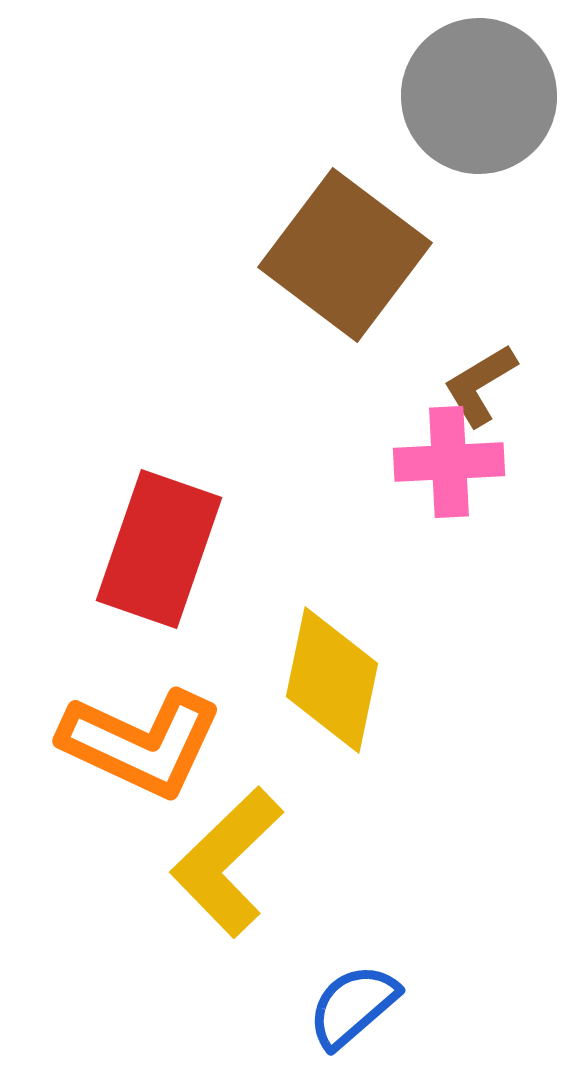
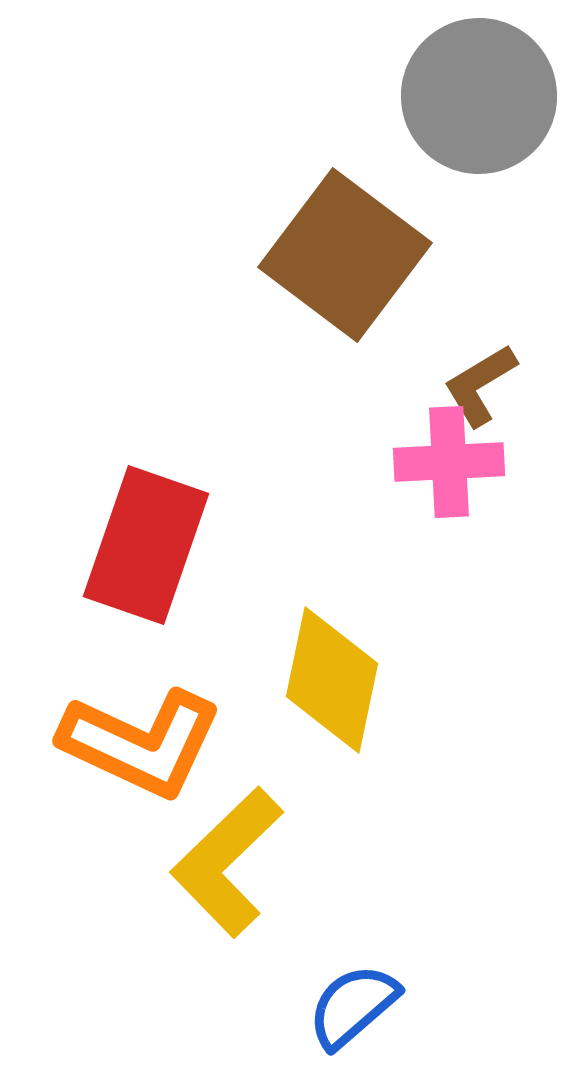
red rectangle: moved 13 px left, 4 px up
